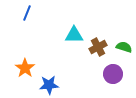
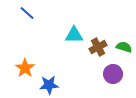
blue line: rotated 70 degrees counterclockwise
